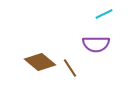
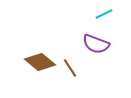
purple semicircle: rotated 20 degrees clockwise
